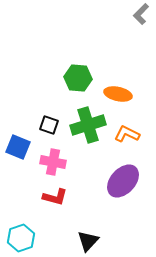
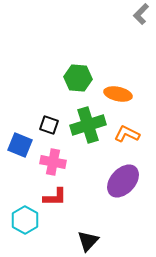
blue square: moved 2 px right, 2 px up
red L-shape: rotated 15 degrees counterclockwise
cyan hexagon: moved 4 px right, 18 px up; rotated 12 degrees counterclockwise
